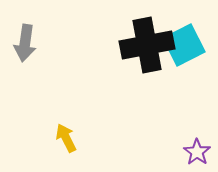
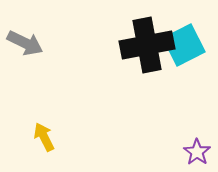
gray arrow: rotated 72 degrees counterclockwise
yellow arrow: moved 22 px left, 1 px up
